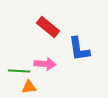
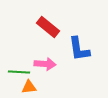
green line: moved 1 px down
